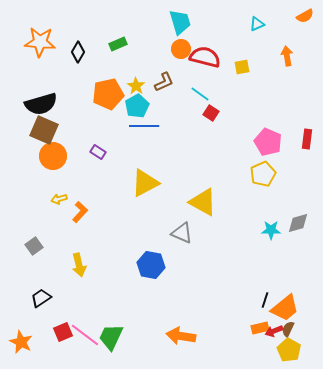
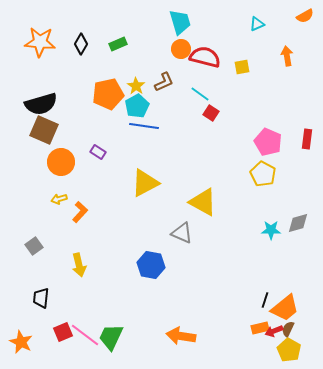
black diamond at (78, 52): moved 3 px right, 8 px up
blue line at (144, 126): rotated 8 degrees clockwise
orange circle at (53, 156): moved 8 px right, 6 px down
yellow pentagon at (263, 174): rotated 20 degrees counterclockwise
black trapezoid at (41, 298): rotated 50 degrees counterclockwise
